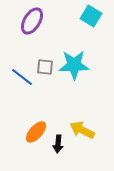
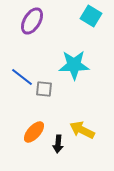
gray square: moved 1 px left, 22 px down
orange ellipse: moved 2 px left
